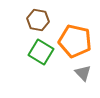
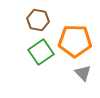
orange pentagon: rotated 12 degrees counterclockwise
green square: rotated 25 degrees clockwise
